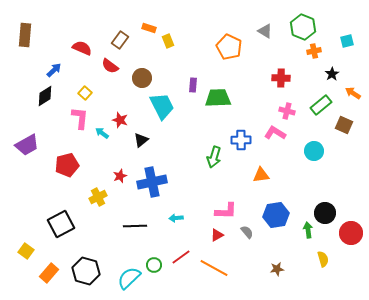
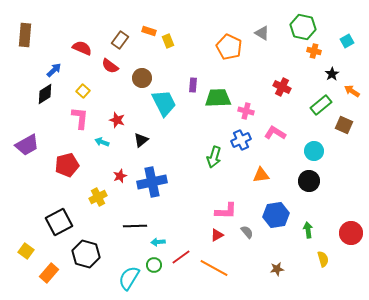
green hexagon at (303, 27): rotated 10 degrees counterclockwise
orange rectangle at (149, 28): moved 3 px down
gray triangle at (265, 31): moved 3 px left, 2 px down
cyan square at (347, 41): rotated 16 degrees counterclockwise
orange cross at (314, 51): rotated 24 degrees clockwise
red cross at (281, 78): moved 1 px right, 9 px down; rotated 24 degrees clockwise
yellow square at (85, 93): moved 2 px left, 2 px up
orange arrow at (353, 93): moved 1 px left, 2 px up
black diamond at (45, 96): moved 2 px up
cyan trapezoid at (162, 106): moved 2 px right, 3 px up
pink cross at (287, 111): moved 41 px left
red star at (120, 120): moved 3 px left
cyan arrow at (102, 133): moved 9 px down; rotated 16 degrees counterclockwise
blue cross at (241, 140): rotated 24 degrees counterclockwise
black circle at (325, 213): moved 16 px left, 32 px up
cyan arrow at (176, 218): moved 18 px left, 24 px down
black square at (61, 224): moved 2 px left, 2 px up
black hexagon at (86, 271): moved 17 px up
cyan semicircle at (129, 278): rotated 15 degrees counterclockwise
